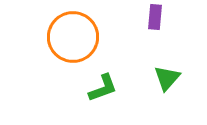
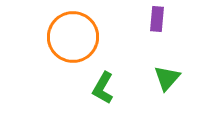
purple rectangle: moved 2 px right, 2 px down
green L-shape: rotated 140 degrees clockwise
